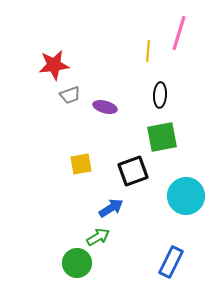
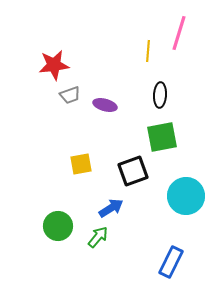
purple ellipse: moved 2 px up
green arrow: rotated 20 degrees counterclockwise
green circle: moved 19 px left, 37 px up
